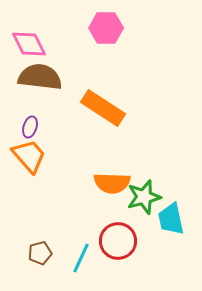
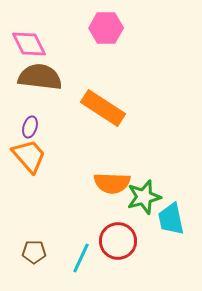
brown pentagon: moved 6 px left, 1 px up; rotated 15 degrees clockwise
